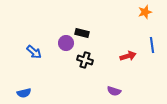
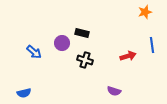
purple circle: moved 4 px left
